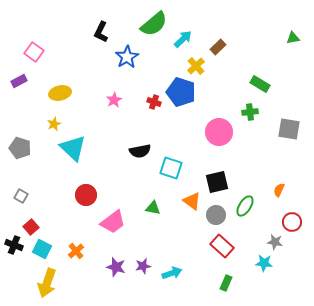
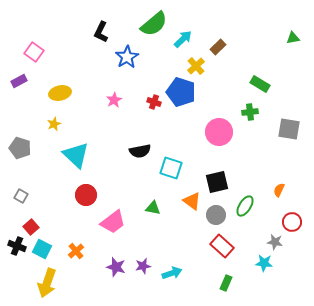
cyan triangle at (73, 148): moved 3 px right, 7 px down
black cross at (14, 245): moved 3 px right, 1 px down
